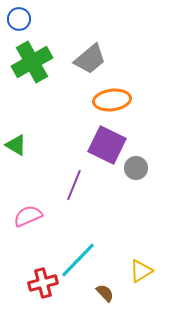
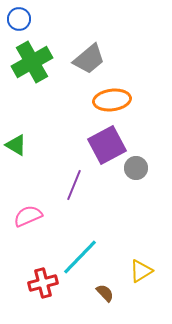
gray trapezoid: moved 1 px left
purple square: rotated 36 degrees clockwise
cyan line: moved 2 px right, 3 px up
